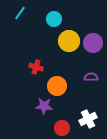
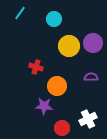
yellow circle: moved 5 px down
